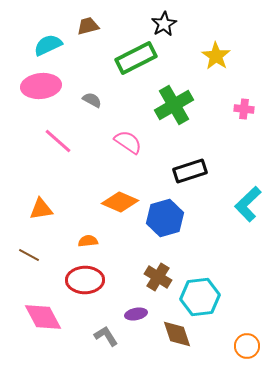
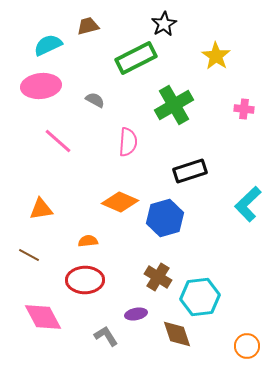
gray semicircle: moved 3 px right
pink semicircle: rotated 60 degrees clockwise
